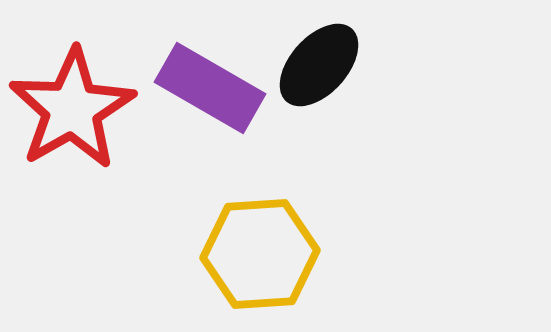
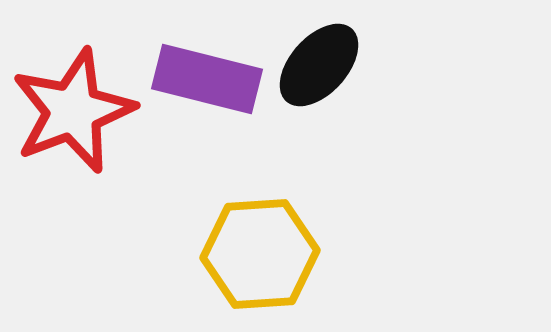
purple rectangle: moved 3 px left, 9 px up; rotated 16 degrees counterclockwise
red star: moved 1 px right, 2 px down; rotated 9 degrees clockwise
